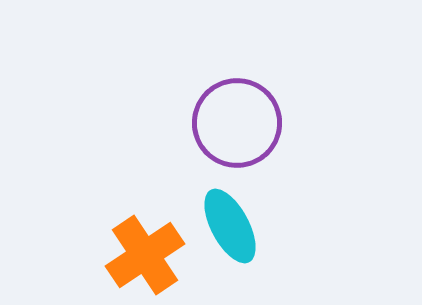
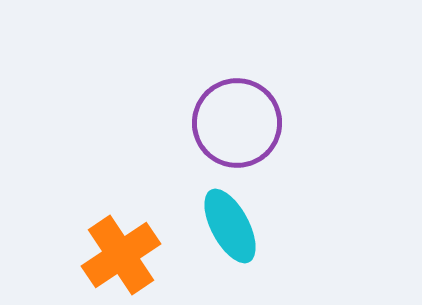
orange cross: moved 24 px left
